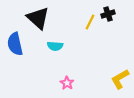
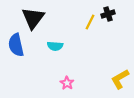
black triangle: moved 5 px left; rotated 25 degrees clockwise
blue semicircle: moved 1 px right, 1 px down
